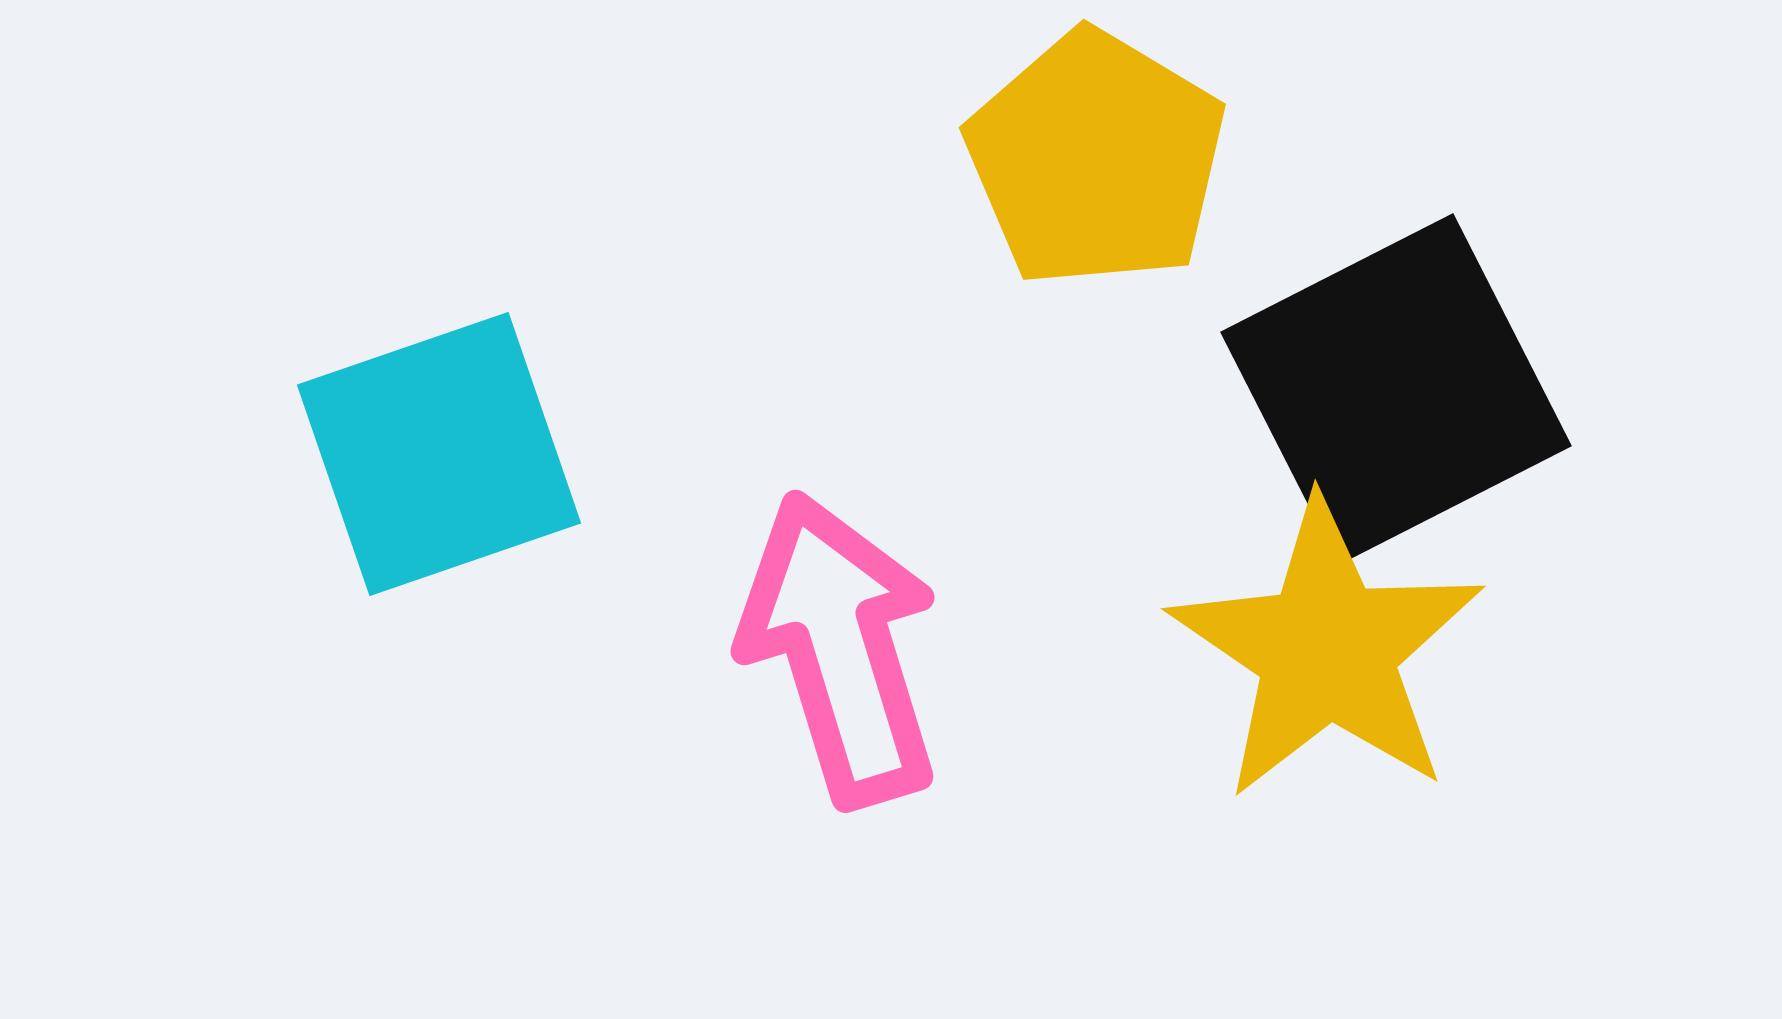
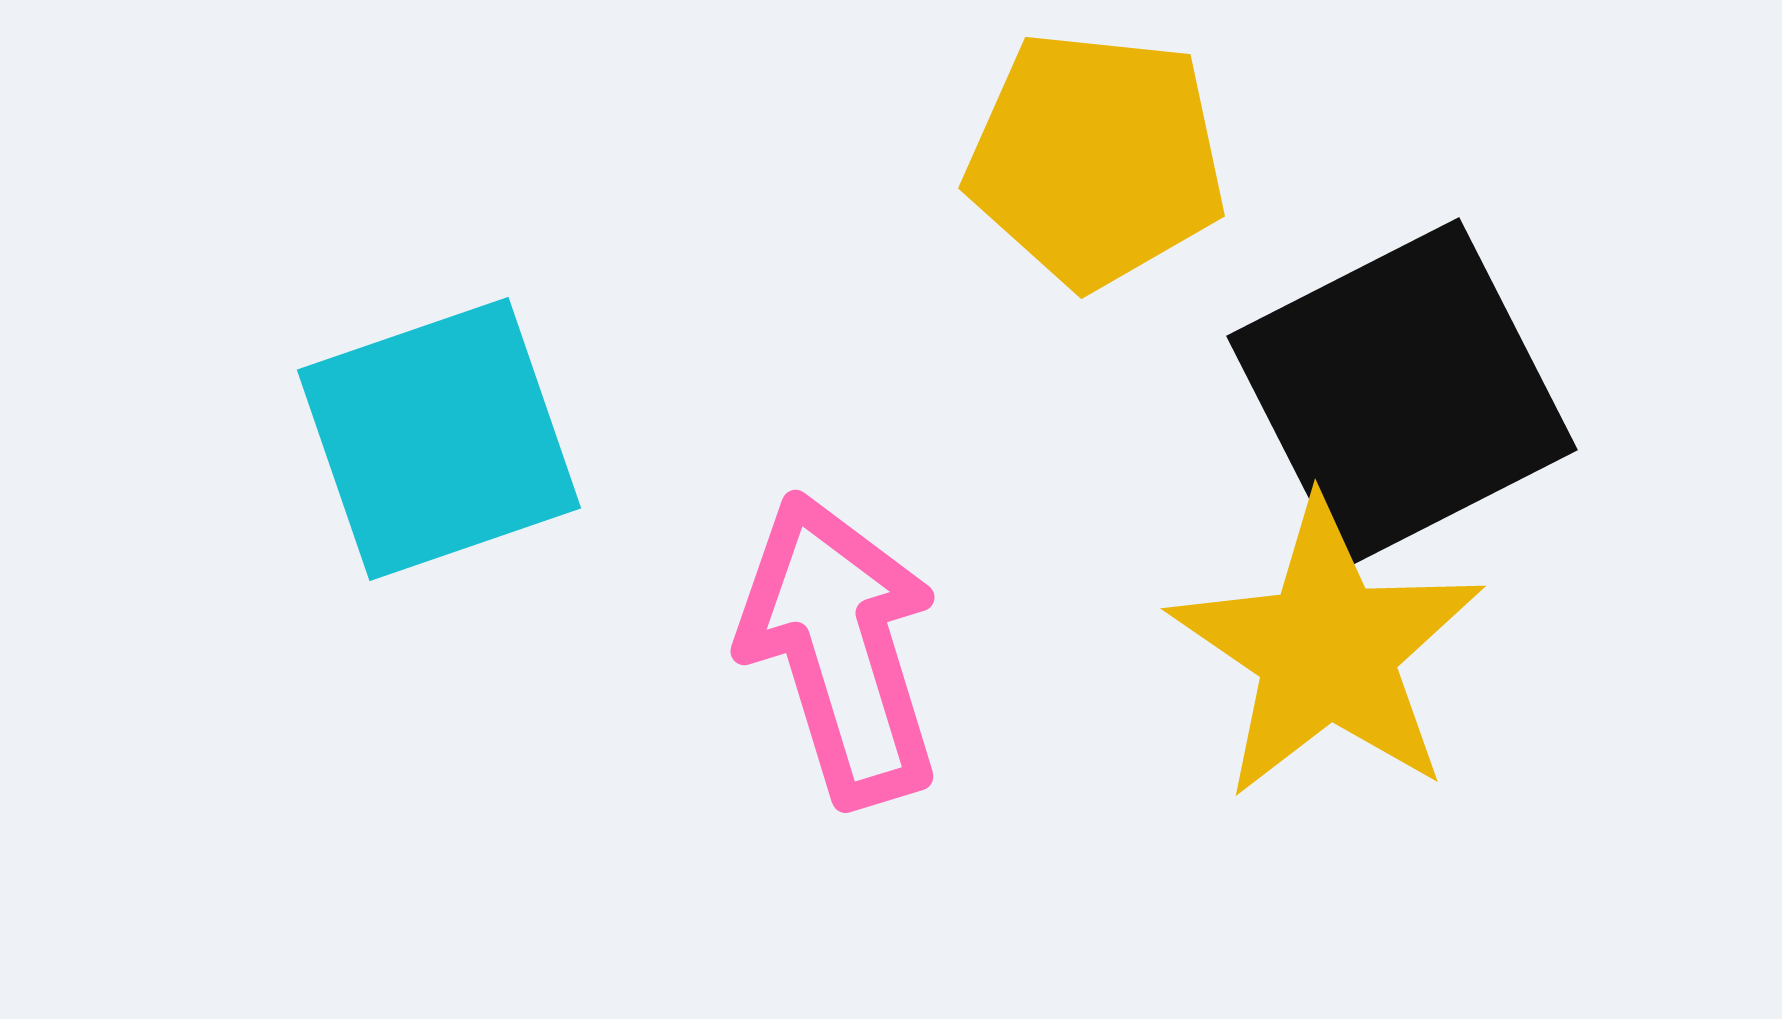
yellow pentagon: rotated 25 degrees counterclockwise
black square: moved 6 px right, 4 px down
cyan square: moved 15 px up
